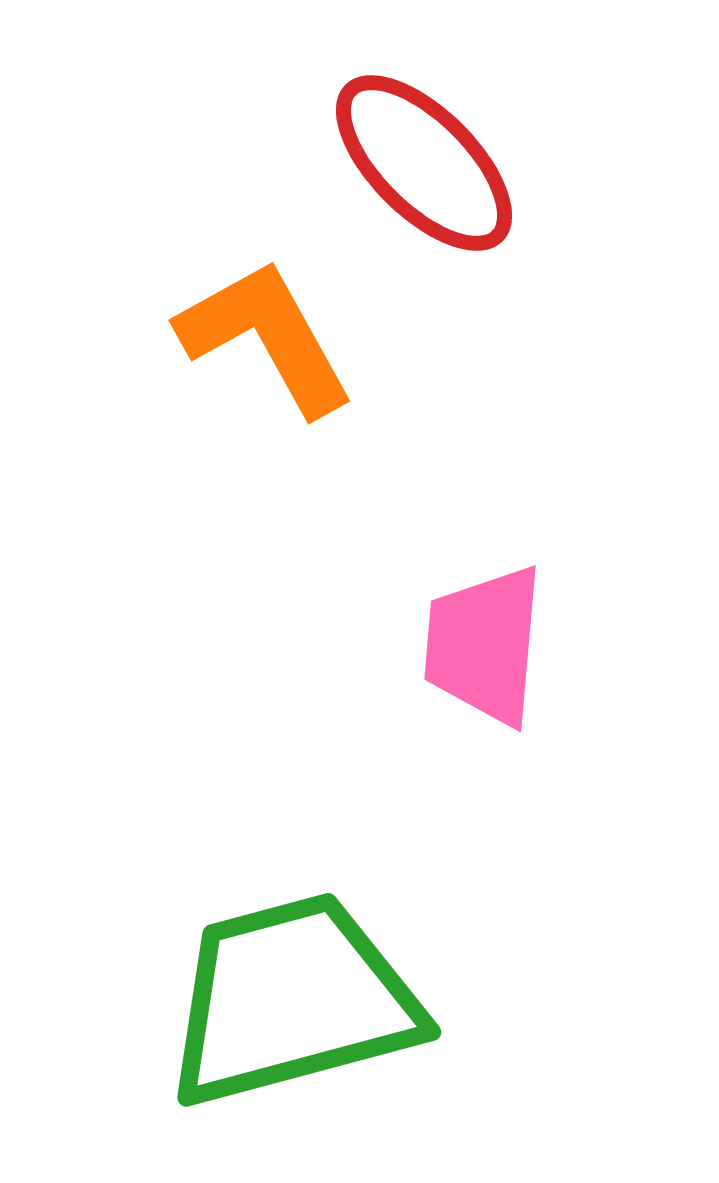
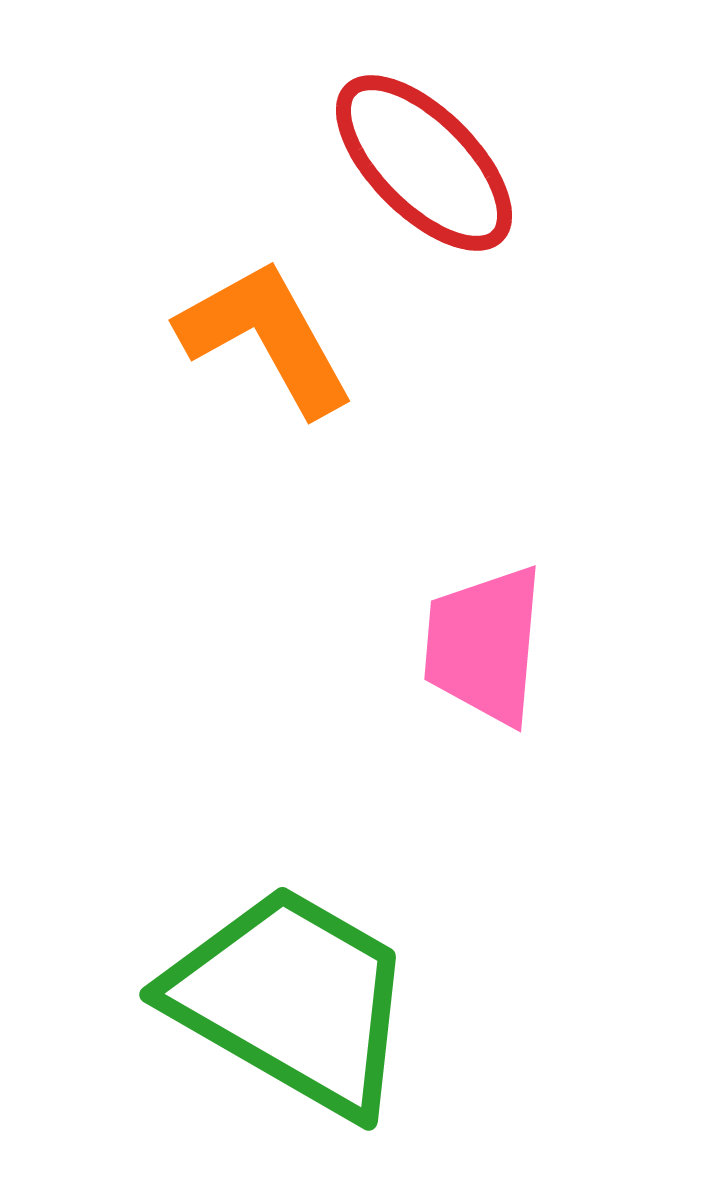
green trapezoid: rotated 45 degrees clockwise
